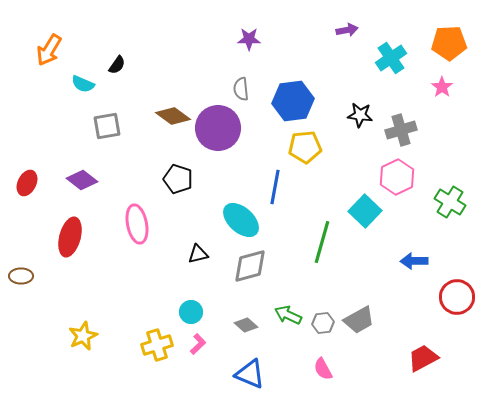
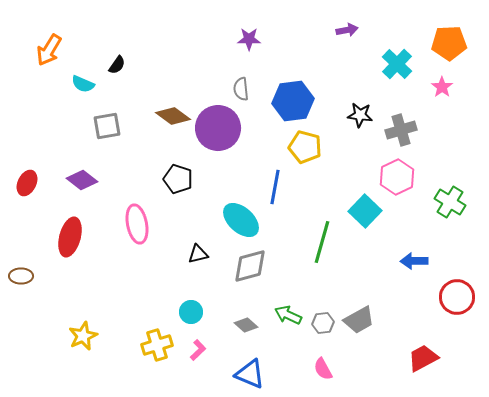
cyan cross at (391, 58): moved 6 px right, 6 px down; rotated 12 degrees counterclockwise
yellow pentagon at (305, 147): rotated 20 degrees clockwise
pink L-shape at (198, 344): moved 6 px down
